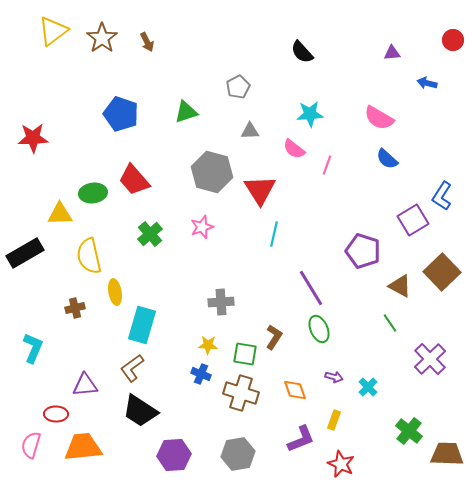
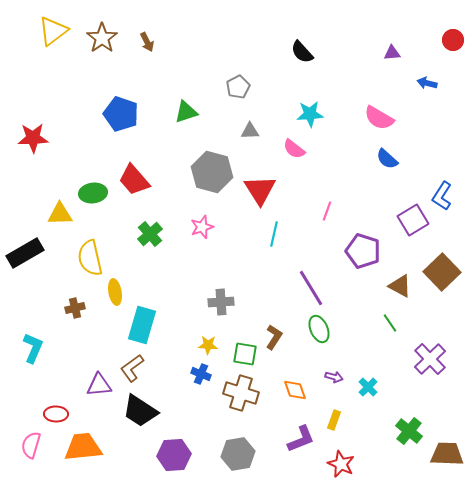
pink line at (327, 165): moved 46 px down
yellow semicircle at (89, 256): moved 1 px right, 2 px down
purple triangle at (85, 385): moved 14 px right
